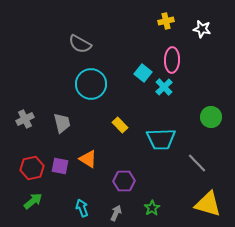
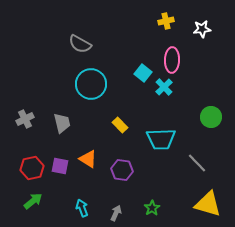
white star: rotated 18 degrees counterclockwise
purple hexagon: moved 2 px left, 11 px up; rotated 10 degrees clockwise
